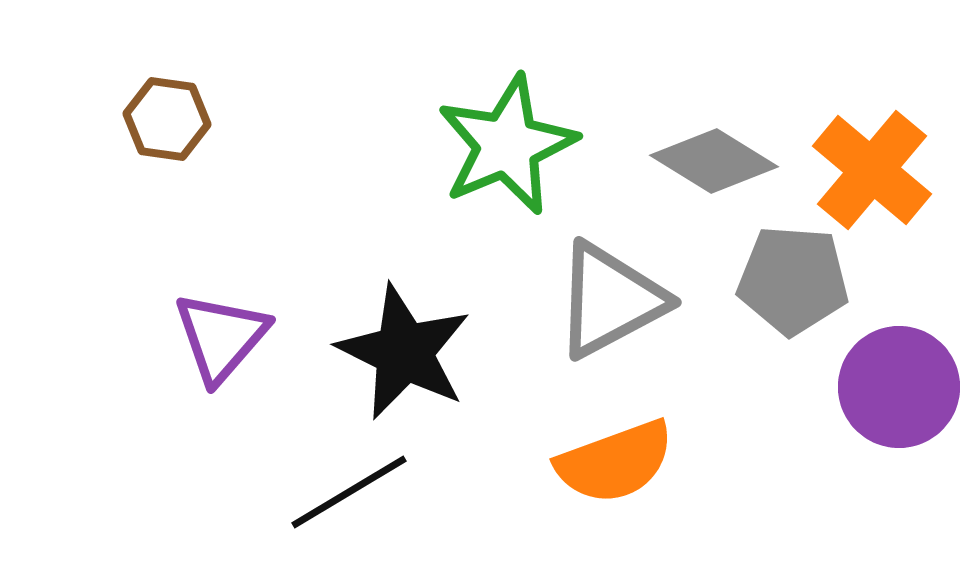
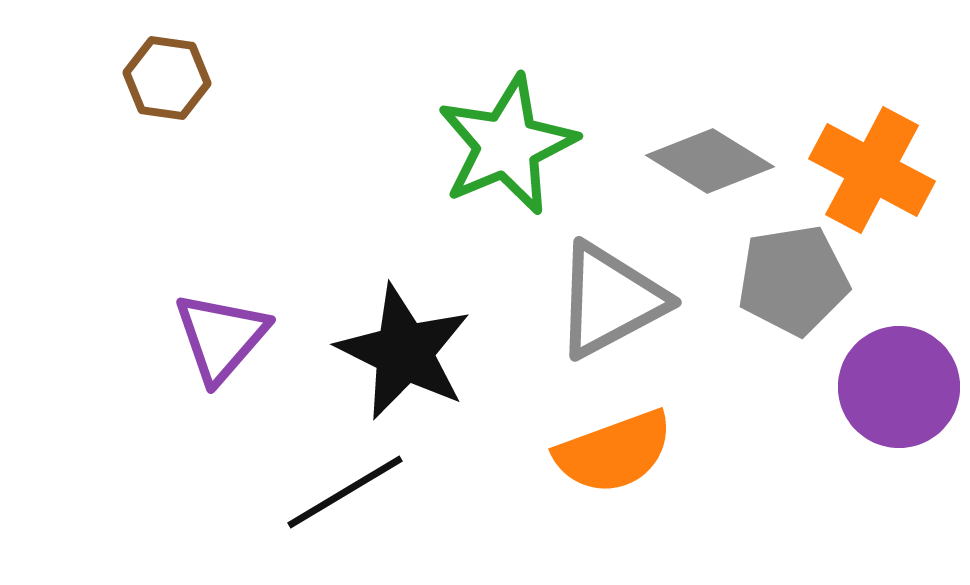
brown hexagon: moved 41 px up
gray diamond: moved 4 px left
orange cross: rotated 12 degrees counterclockwise
gray pentagon: rotated 13 degrees counterclockwise
orange semicircle: moved 1 px left, 10 px up
black line: moved 4 px left
